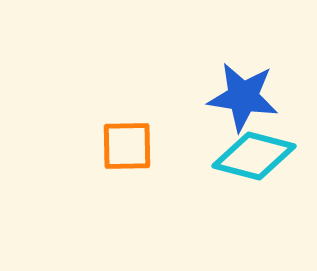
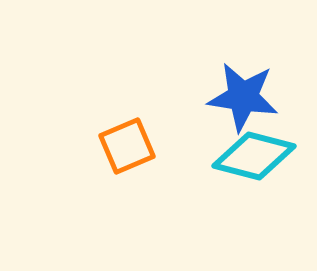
orange square: rotated 22 degrees counterclockwise
